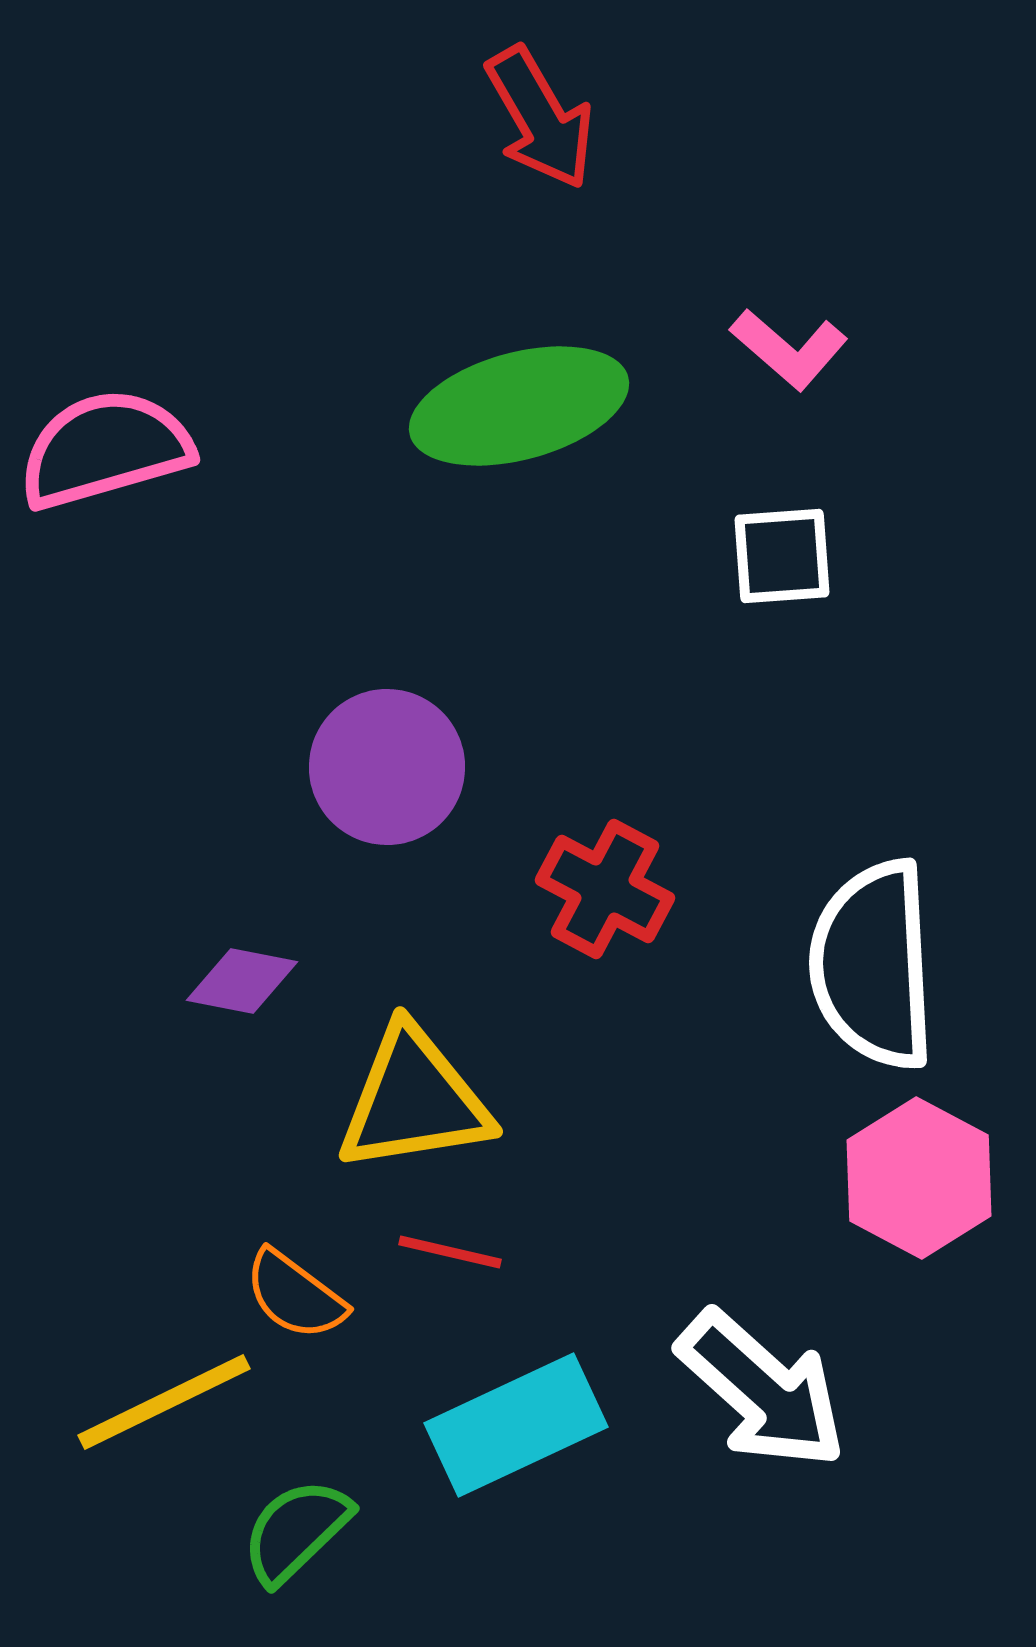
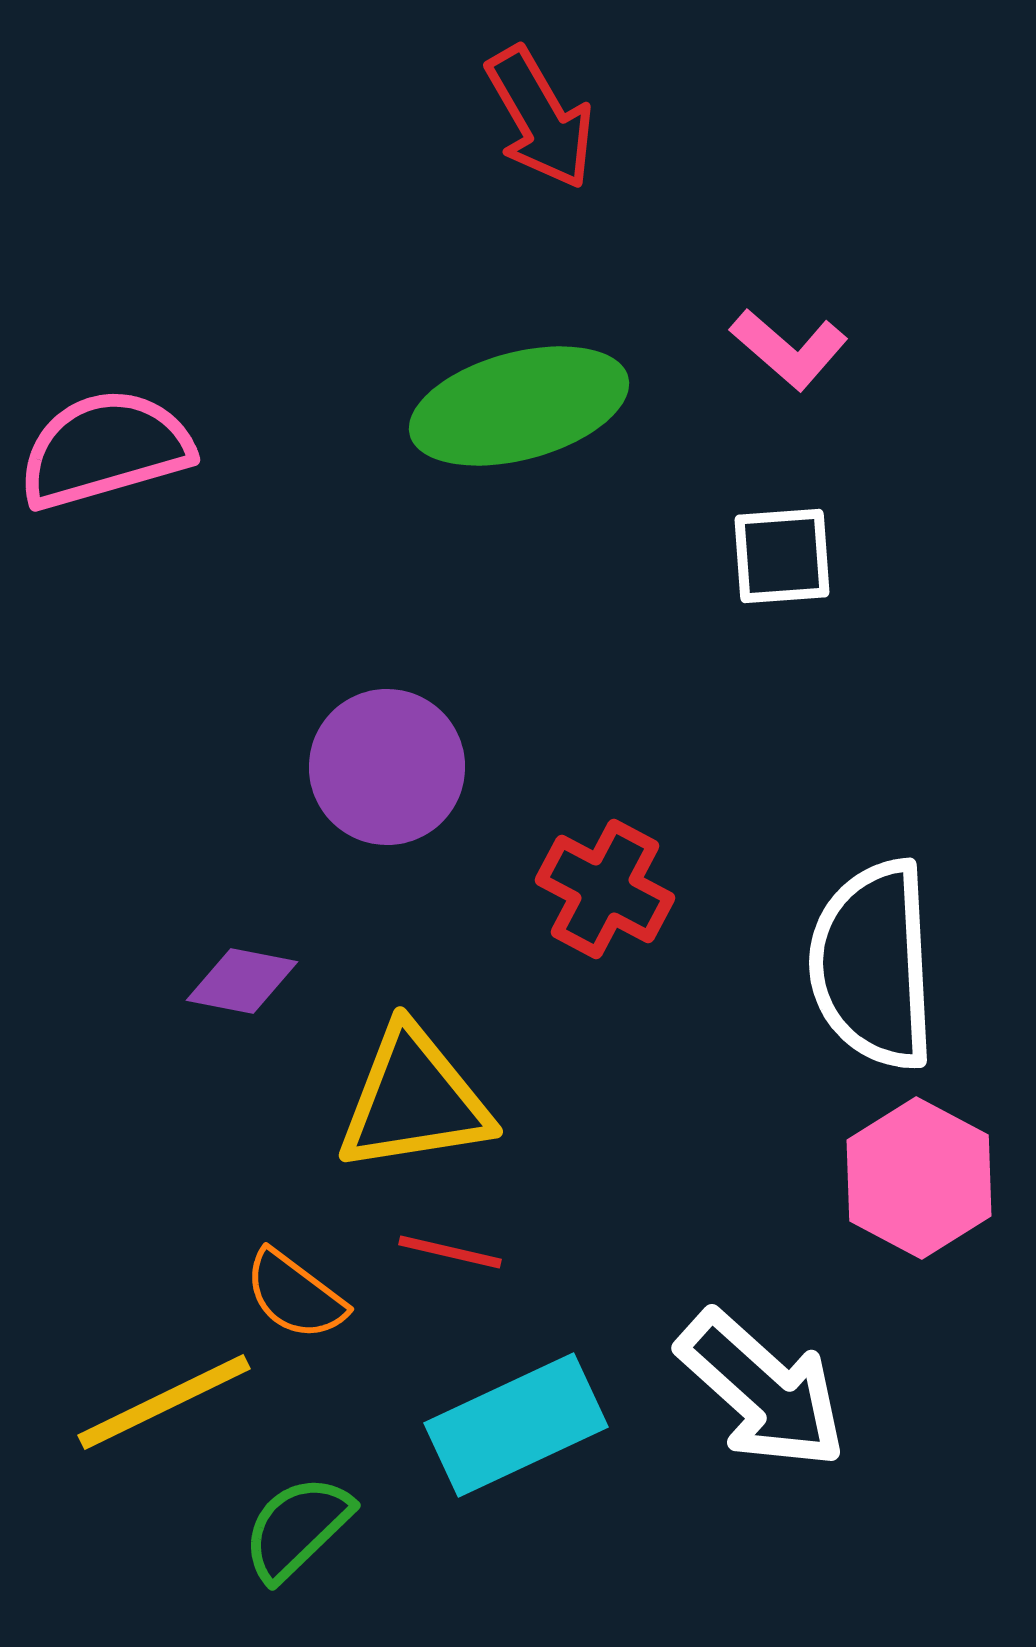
green semicircle: moved 1 px right, 3 px up
